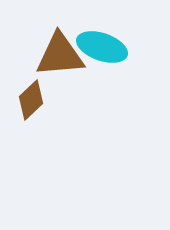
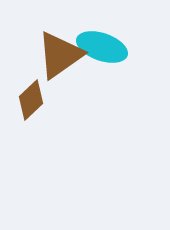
brown triangle: rotated 30 degrees counterclockwise
